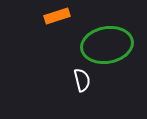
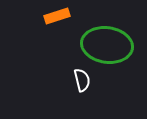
green ellipse: rotated 18 degrees clockwise
